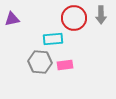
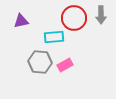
purple triangle: moved 9 px right, 2 px down
cyan rectangle: moved 1 px right, 2 px up
pink rectangle: rotated 21 degrees counterclockwise
